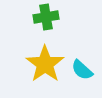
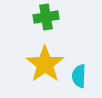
cyan semicircle: moved 3 px left, 6 px down; rotated 50 degrees clockwise
